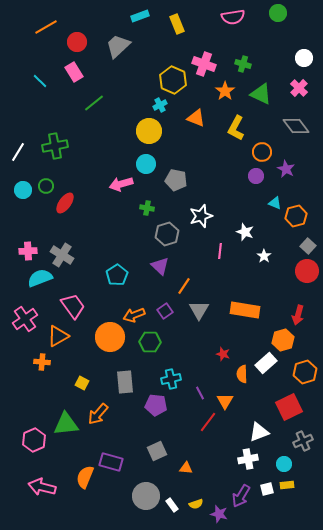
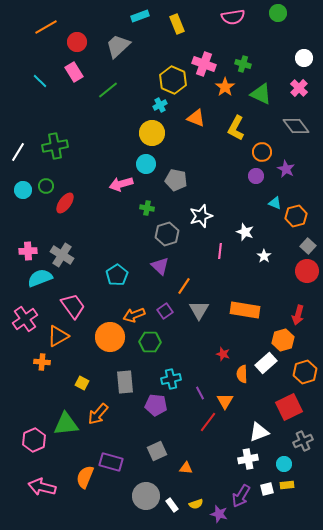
orange star at (225, 91): moved 4 px up
green line at (94, 103): moved 14 px right, 13 px up
yellow circle at (149, 131): moved 3 px right, 2 px down
